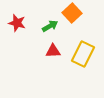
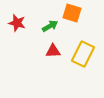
orange square: rotated 30 degrees counterclockwise
